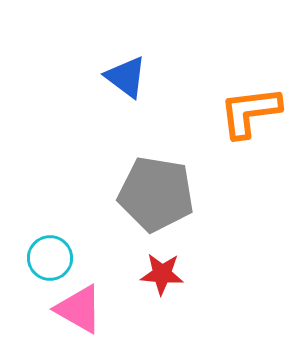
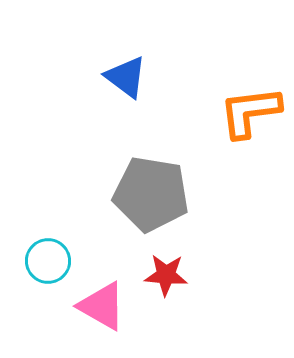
gray pentagon: moved 5 px left
cyan circle: moved 2 px left, 3 px down
red star: moved 4 px right, 1 px down
pink triangle: moved 23 px right, 3 px up
